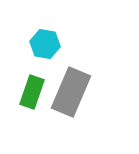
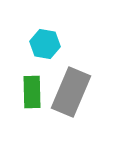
green rectangle: rotated 20 degrees counterclockwise
